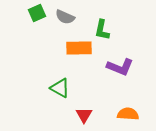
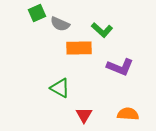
gray semicircle: moved 5 px left, 7 px down
green L-shape: rotated 60 degrees counterclockwise
